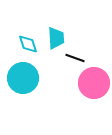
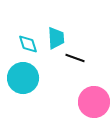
pink circle: moved 19 px down
